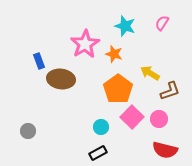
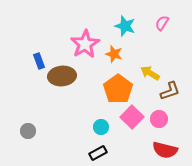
brown ellipse: moved 1 px right, 3 px up; rotated 12 degrees counterclockwise
